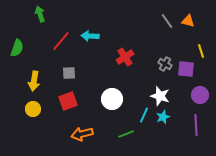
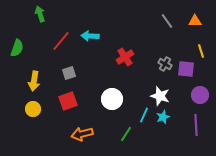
orange triangle: moved 7 px right; rotated 16 degrees counterclockwise
gray square: rotated 16 degrees counterclockwise
green line: rotated 35 degrees counterclockwise
